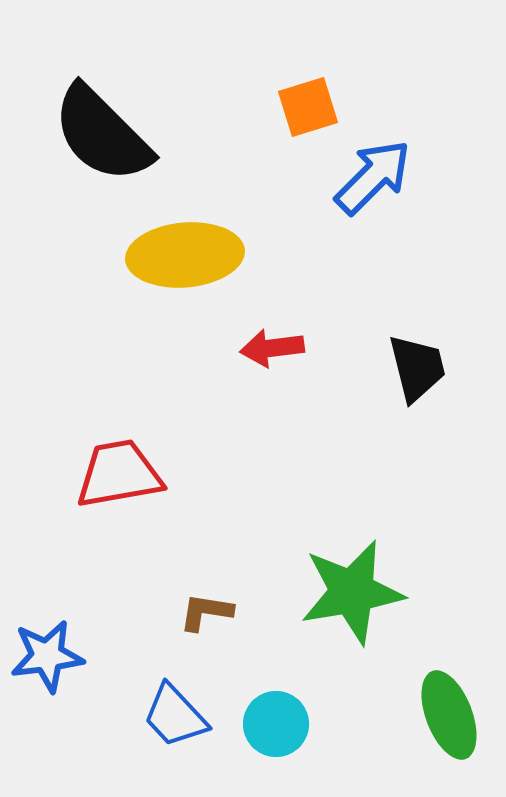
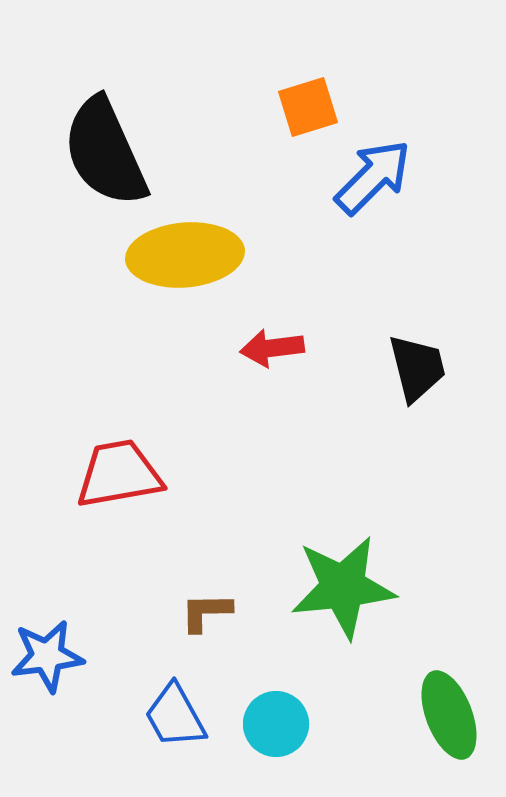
black semicircle: moved 3 px right, 18 px down; rotated 21 degrees clockwise
green star: moved 9 px left, 5 px up; rotated 4 degrees clockwise
brown L-shape: rotated 10 degrees counterclockwise
blue trapezoid: rotated 14 degrees clockwise
